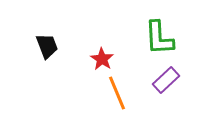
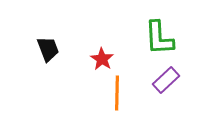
black trapezoid: moved 1 px right, 3 px down
orange line: rotated 24 degrees clockwise
